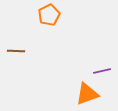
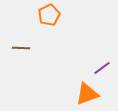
brown line: moved 5 px right, 3 px up
purple line: moved 3 px up; rotated 24 degrees counterclockwise
